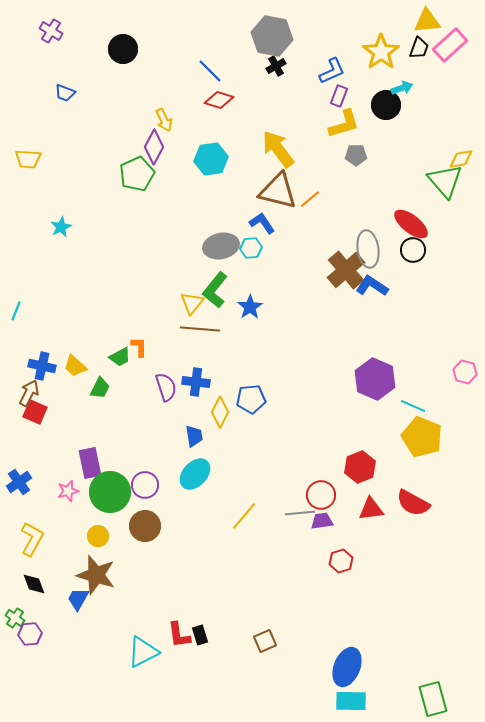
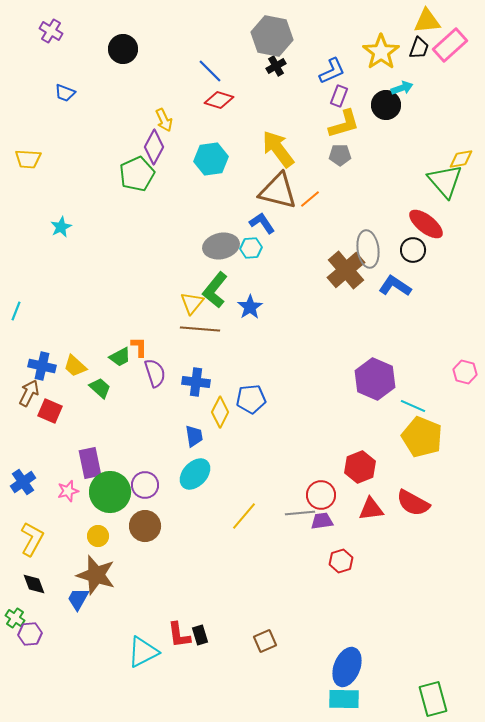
gray pentagon at (356, 155): moved 16 px left
red ellipse at (411, 224): moved 15 px right
blue L-shape at (372, 286): moved 23 px right
purple semicircle at (166, 387): moved 11 px left, 14 px up
green trapezoid at (100, 388): rotated 75 degrees counterclockwise
red square at (35, 412): moved 15 px right, 1 px up
blue cross at (19, 482): moved 4 px right
cyan rectangle at (351, 701): moved 7 px left, 2 px up
